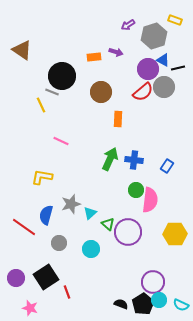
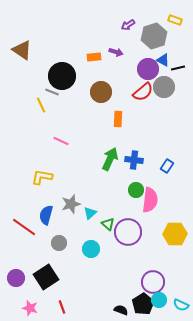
red line at (67, 292): moved 5 px left, 15 px down
black semicircle at (121, 304): moved 6 px down
